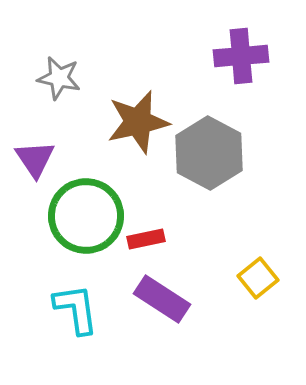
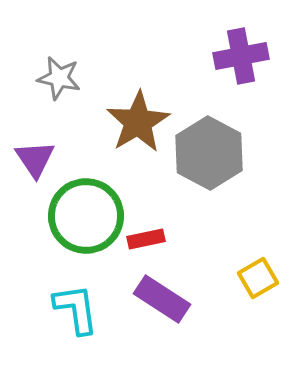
purple cross: rotated 6 degrees counterclockwise
brown star: rotated 18 degrees counterclockwise
yellow square: rotated 9 degrees clockwise
